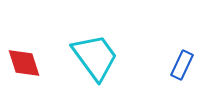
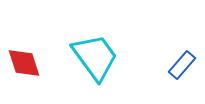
blue rectangle: rotated 16 degrees clockwise
